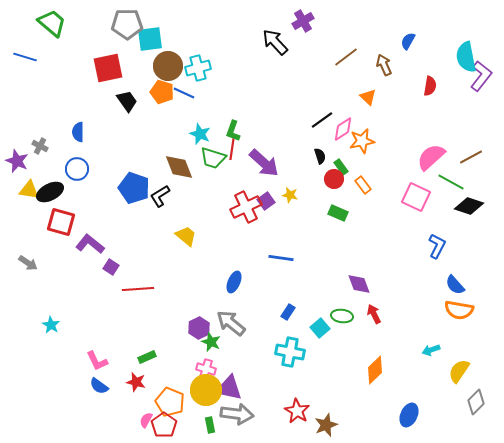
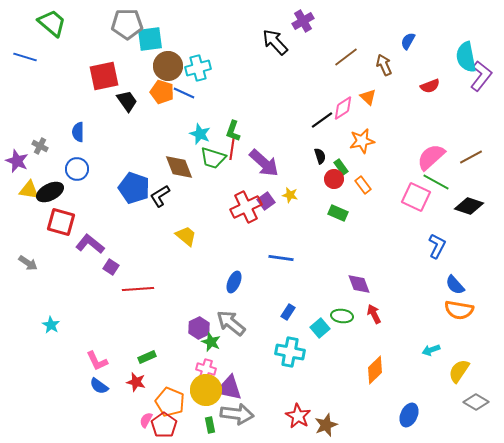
red square at (108, 68): moved 4 px left, 8 px down
red semicircle at (430, 86): rotated 60 degrees clockwise
pink diamond at (343, 129): moved 21 px up
green line at (451, 182): moved 15 px left
gray diamond at (476, 402): rotated 75 degrees clockwise
red star at (297, 411): moved 1 px right, 5 px down
